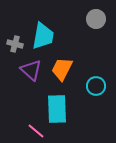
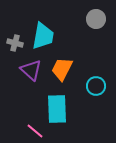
gray cross: moved 1 px up
pink line: moved 1 px left
